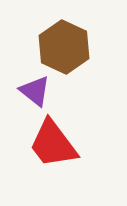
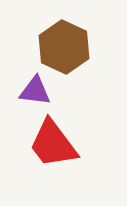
purple triangle: rotated 32 degrees counterclockwise
